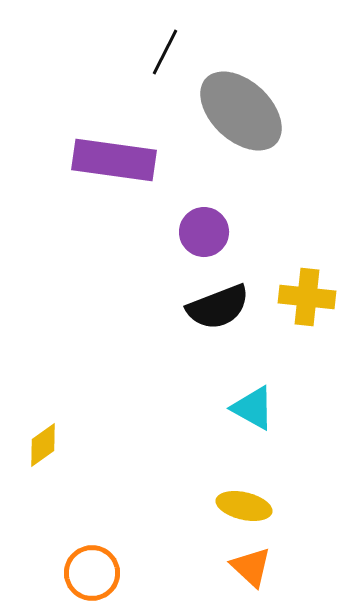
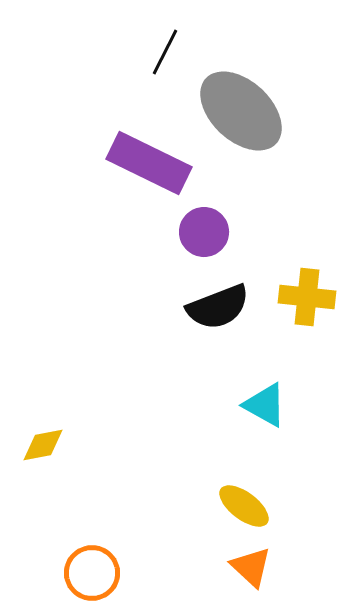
purple rectangle: moved 35 px right, 3 px down; rotated 18 degrees clockwise
cyan triangle: moved 12 px right, 3 px up
yellow diamond: rotated 24 degrees clockwise
yellow ellipse: rotated 24 degrees clockwise
